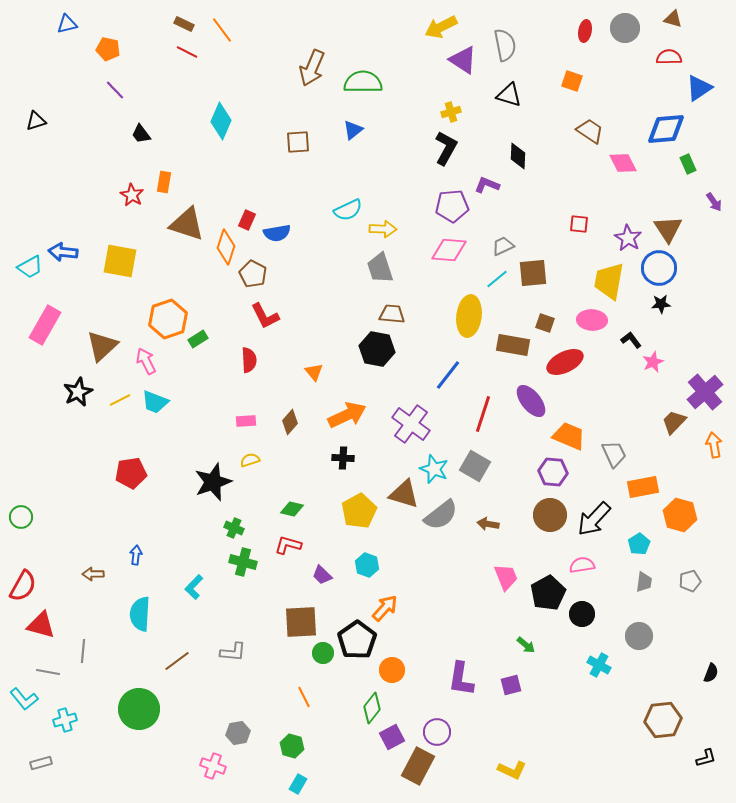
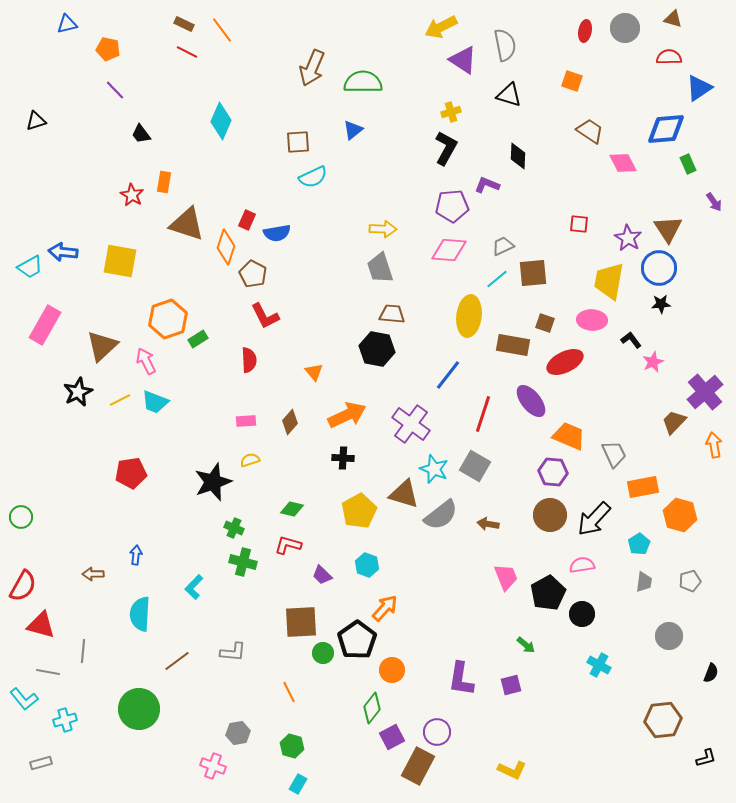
cyan semicircle at (348, 210): moved 35 px left, 33 px up
gray circle at (639, 636): moved 30 px right
orange line at (304, 697): moved 15 px left, 5 px up
